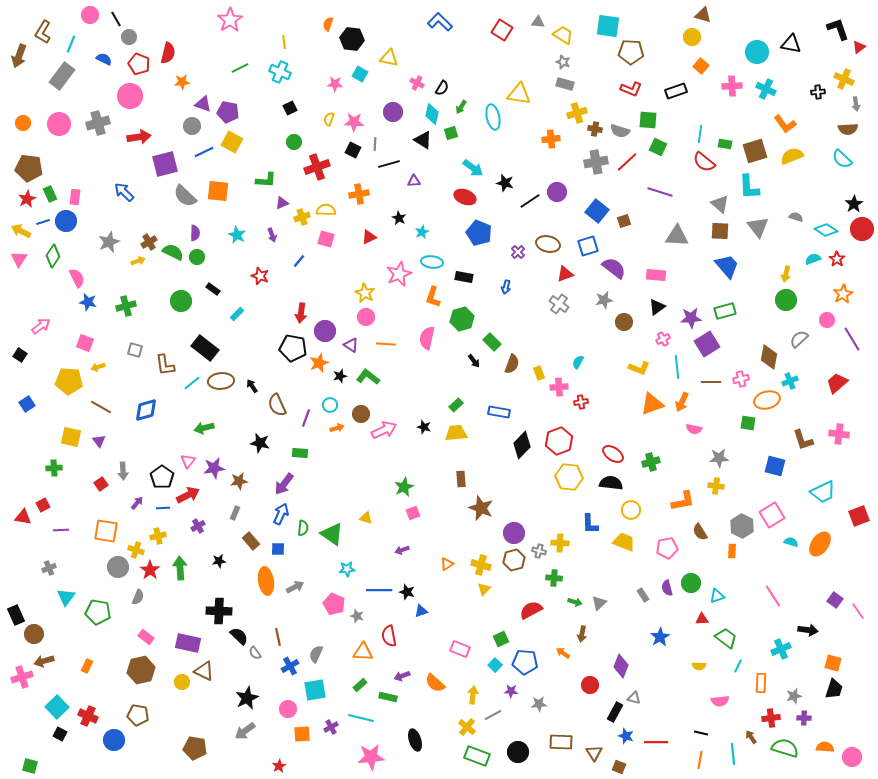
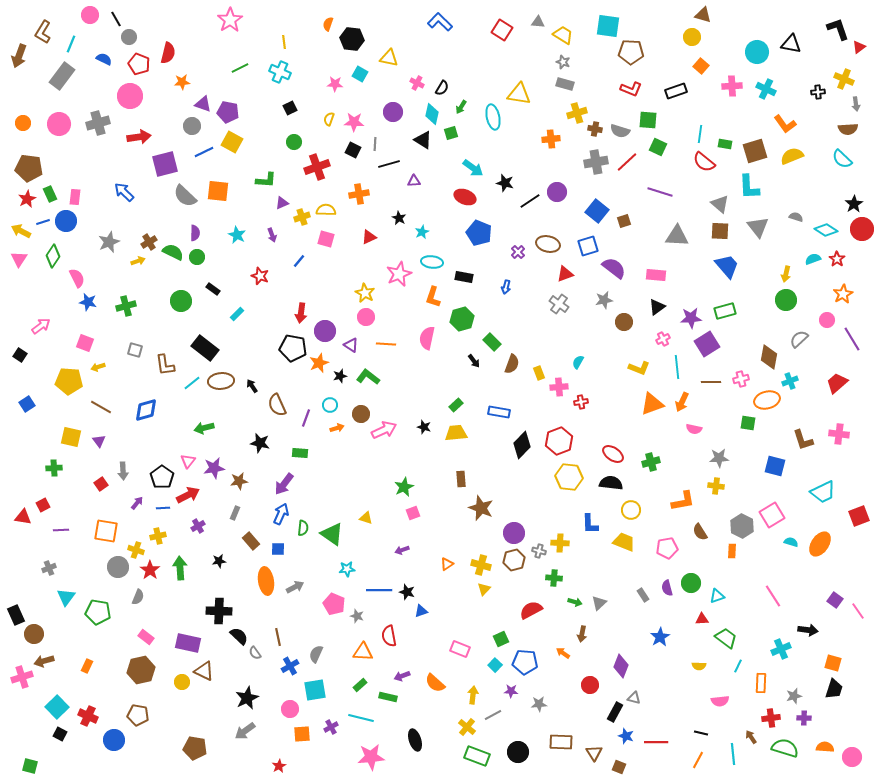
pink circle at (288, 709): moved 2 px right
orange line at (700, 760): moved 2 px left; rotated 18 degrees clockwise
